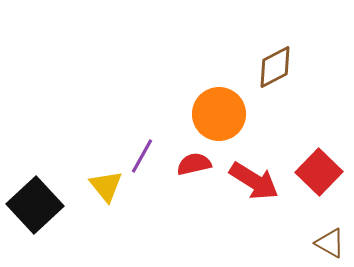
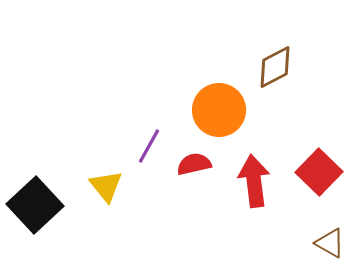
orange circle: moved 4 px up
purple line: moved 7 px right, 10 px up
red arrow: rotated 129 degrees counterclockwise
